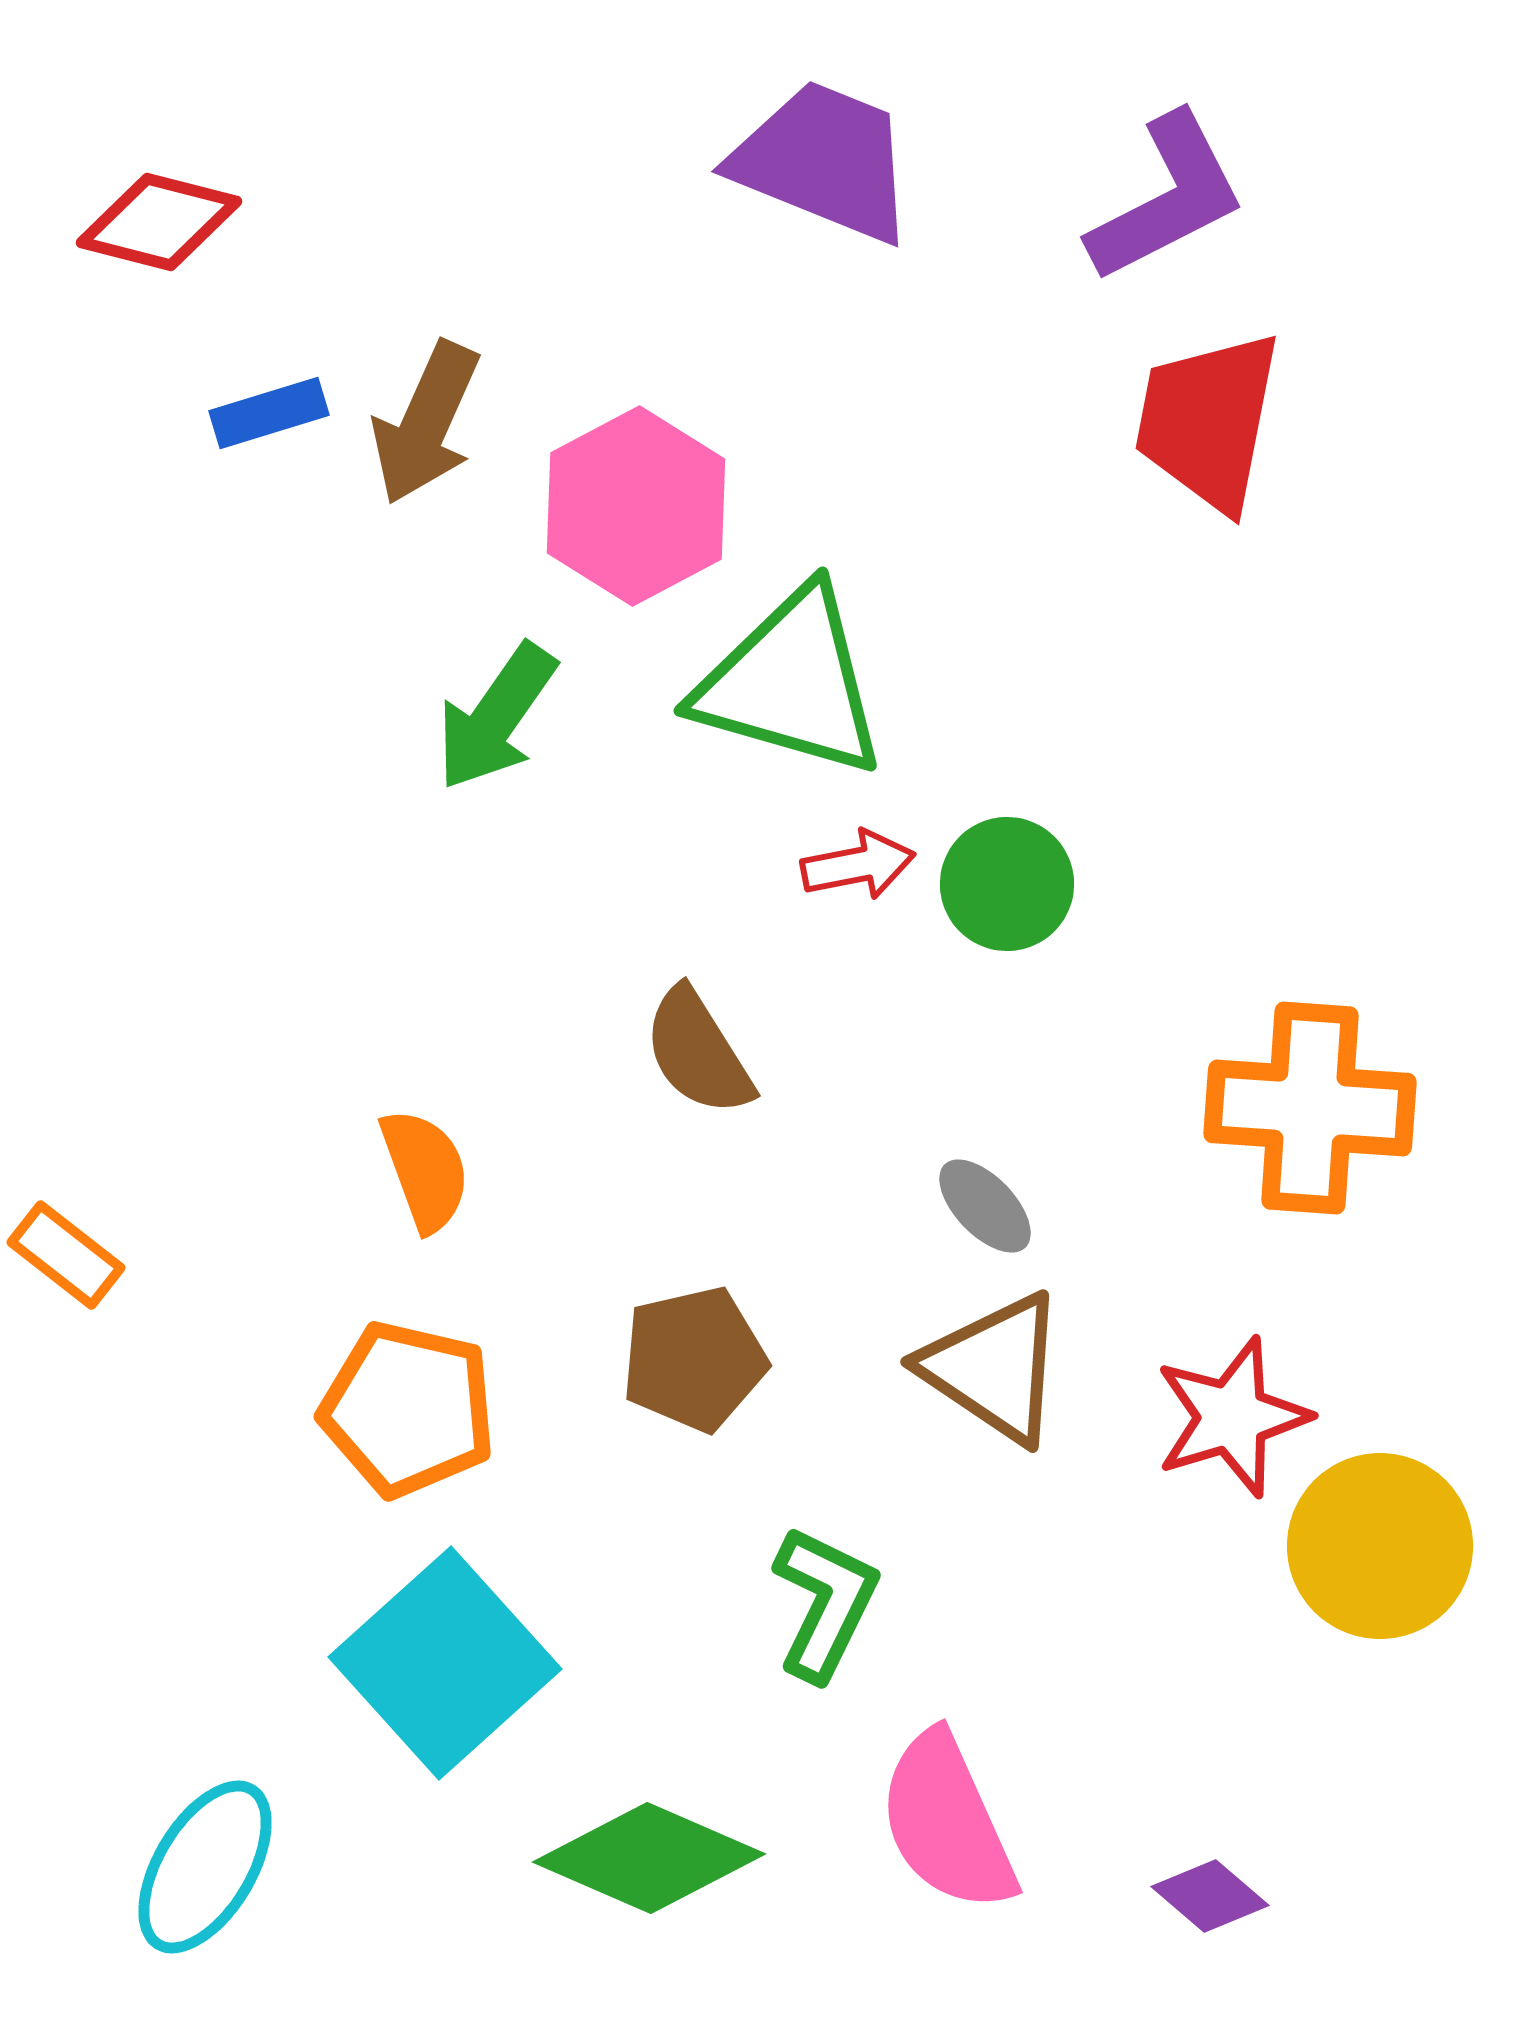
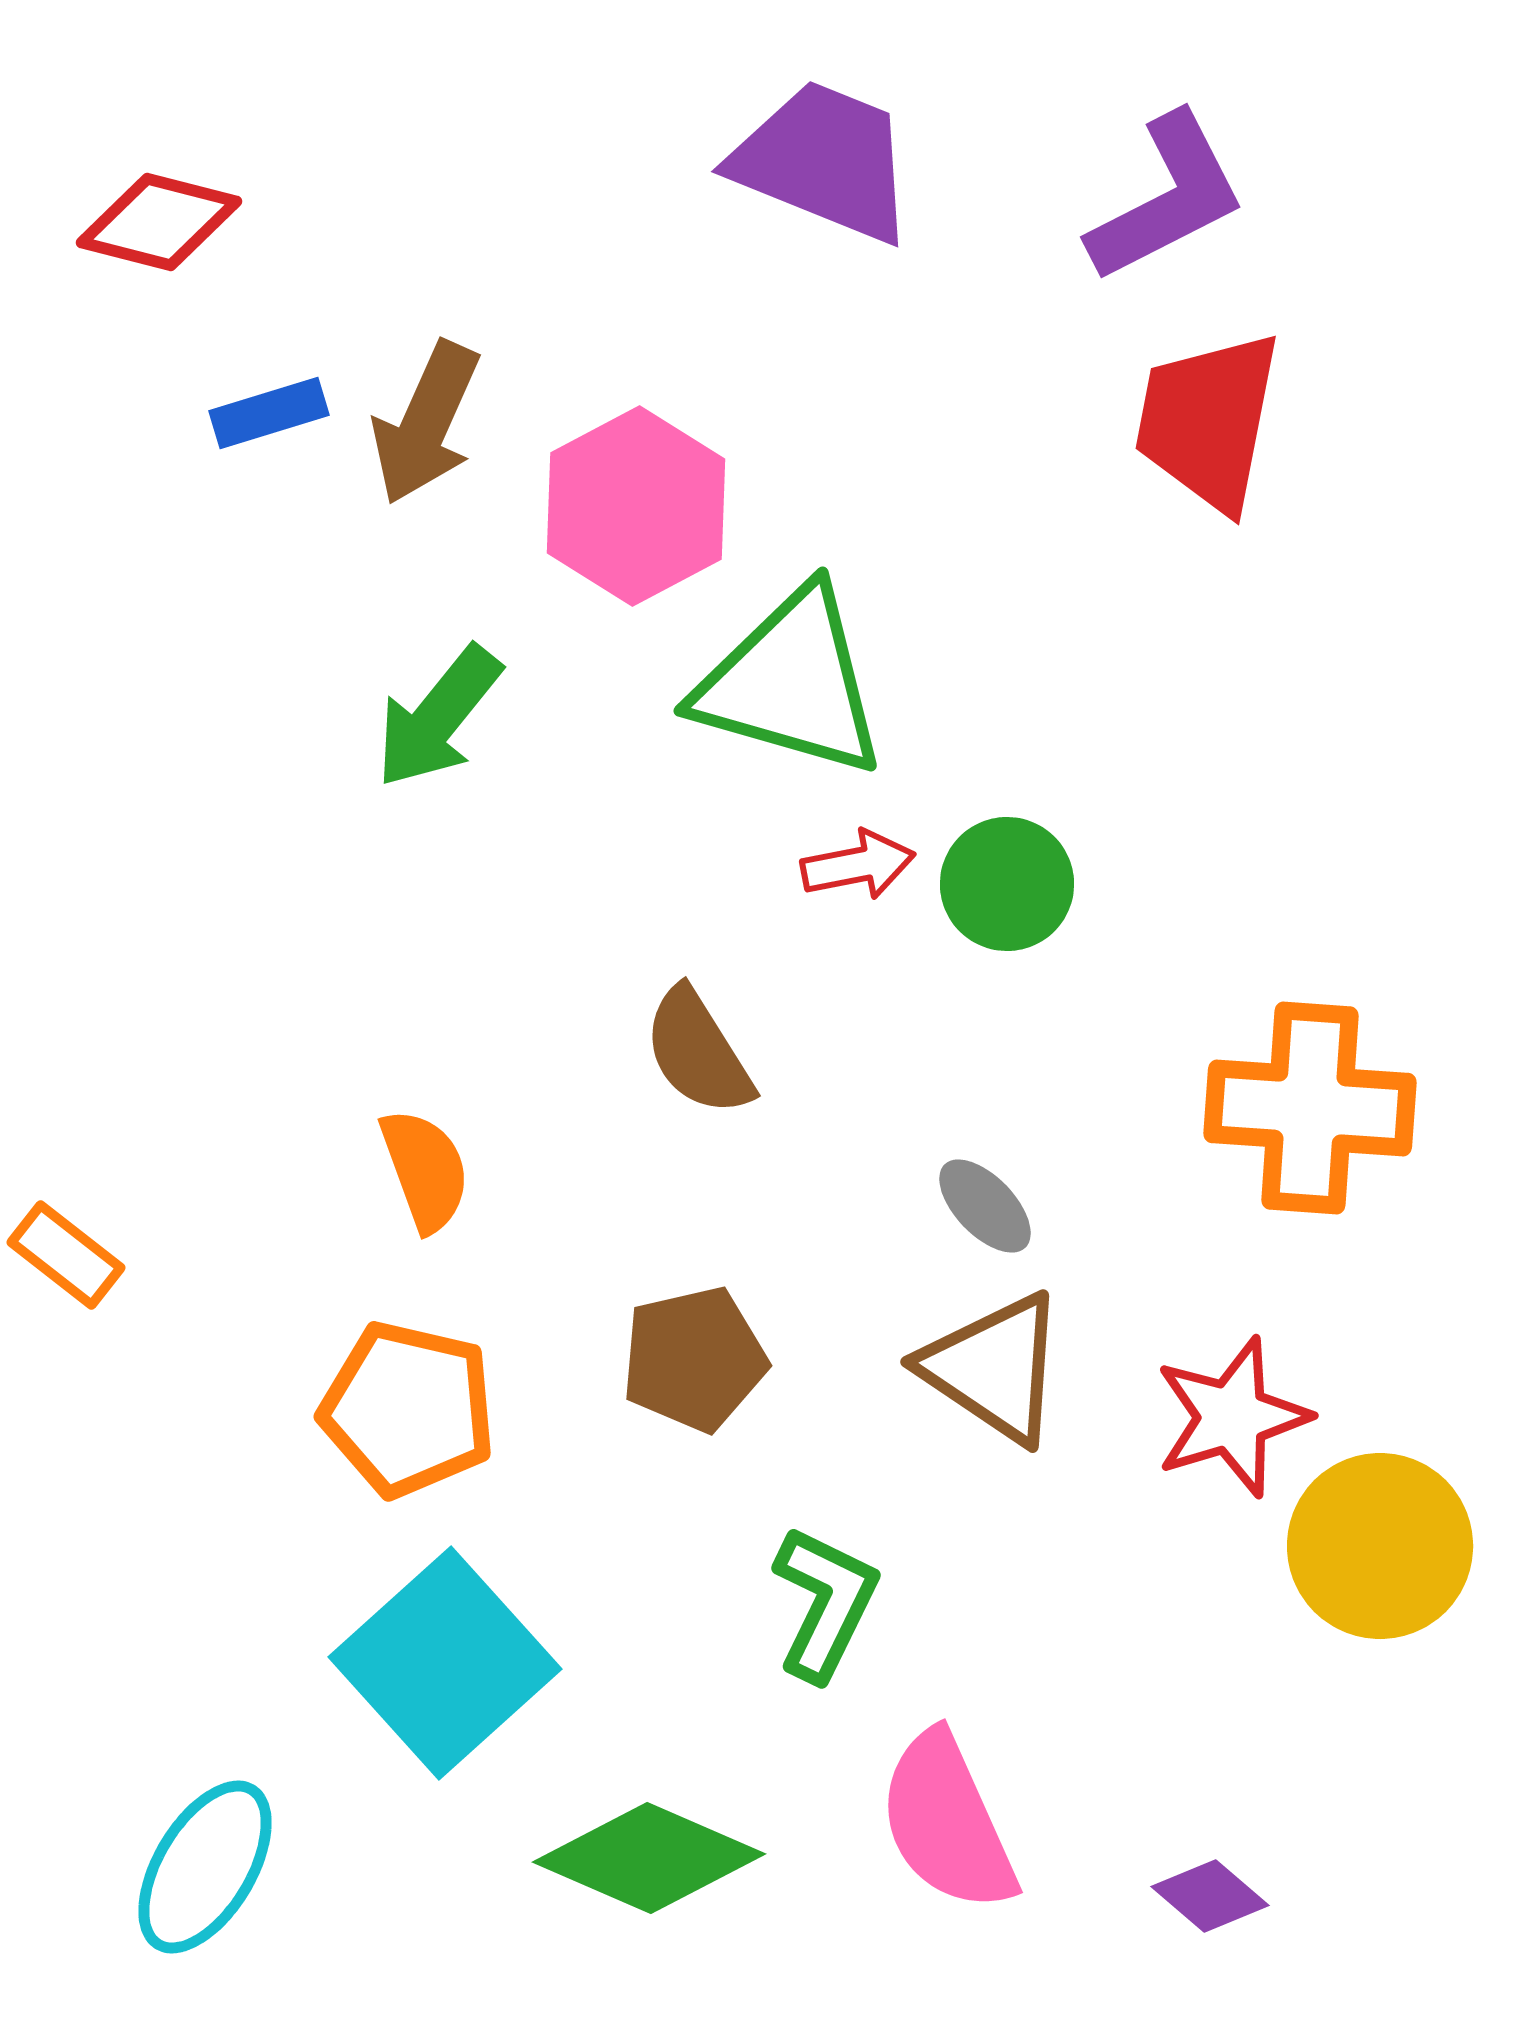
green arrow: moved 58 px left; rotated 4 degrees clockwise
